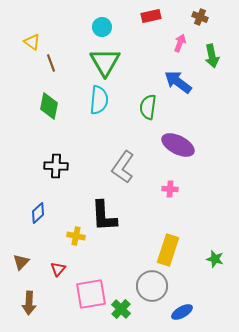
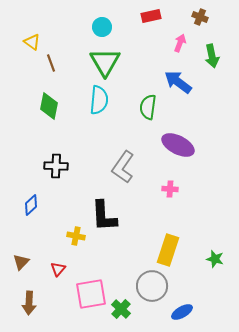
blue diamond: moved 7 px left, 8 px up
